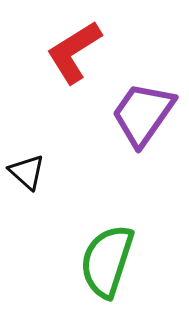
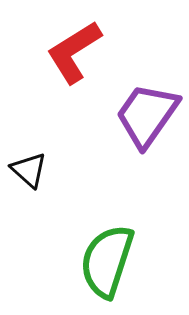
purple trapezoid: moved 4 px right, 1 px down
black triangle: moved 2 px right, 2 px up
